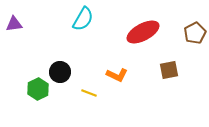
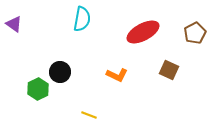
cyan semicircle: moved 1 px left; rotated 20 degrees counterclockwise
purple triangle: rotated 42 degrees clockwise
brown square: rotated 36 degrees clockwise
yellow line: moved 22 px down
